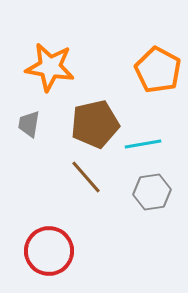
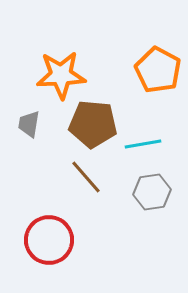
orange star: moved 11 px right, 8 px down; rotated 12 degrees counterclockwise
brown pentagon: moved 2 px left; rotated 18 degrees clockwise
red circle: moved 11 px up
